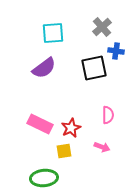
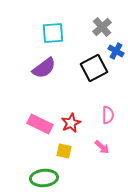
blue cross: rotated 21 degrees clockwise
black square: rotated 16 degrees counterclockwise
red star: moved 5 px up
pink arrow: rotated 21 degrees clockwise
yellow square: rotated 21 degrees clockwise
